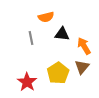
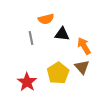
orange semicircle: moved 2 px down
brown triangle: rotated 21 degrees counterclockwise
